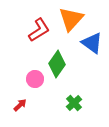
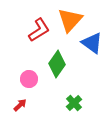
orange triangle: moved 1 px left, 1 px down
pink circle: moved 6 px left
